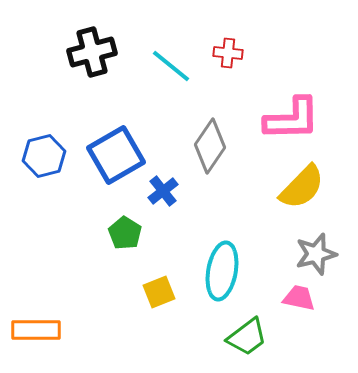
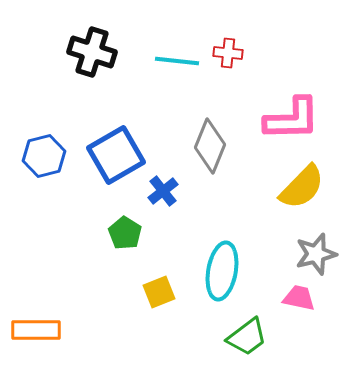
black cross: rotated 33 degrees clockwise
cyan line: moved 6 px right, 5 px up; rotated 33 degrees counterclockwise
gray diamond: rotated 12 degrees counterclockwise
